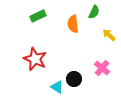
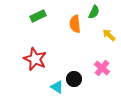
orange semicircle: moved 2 px right
